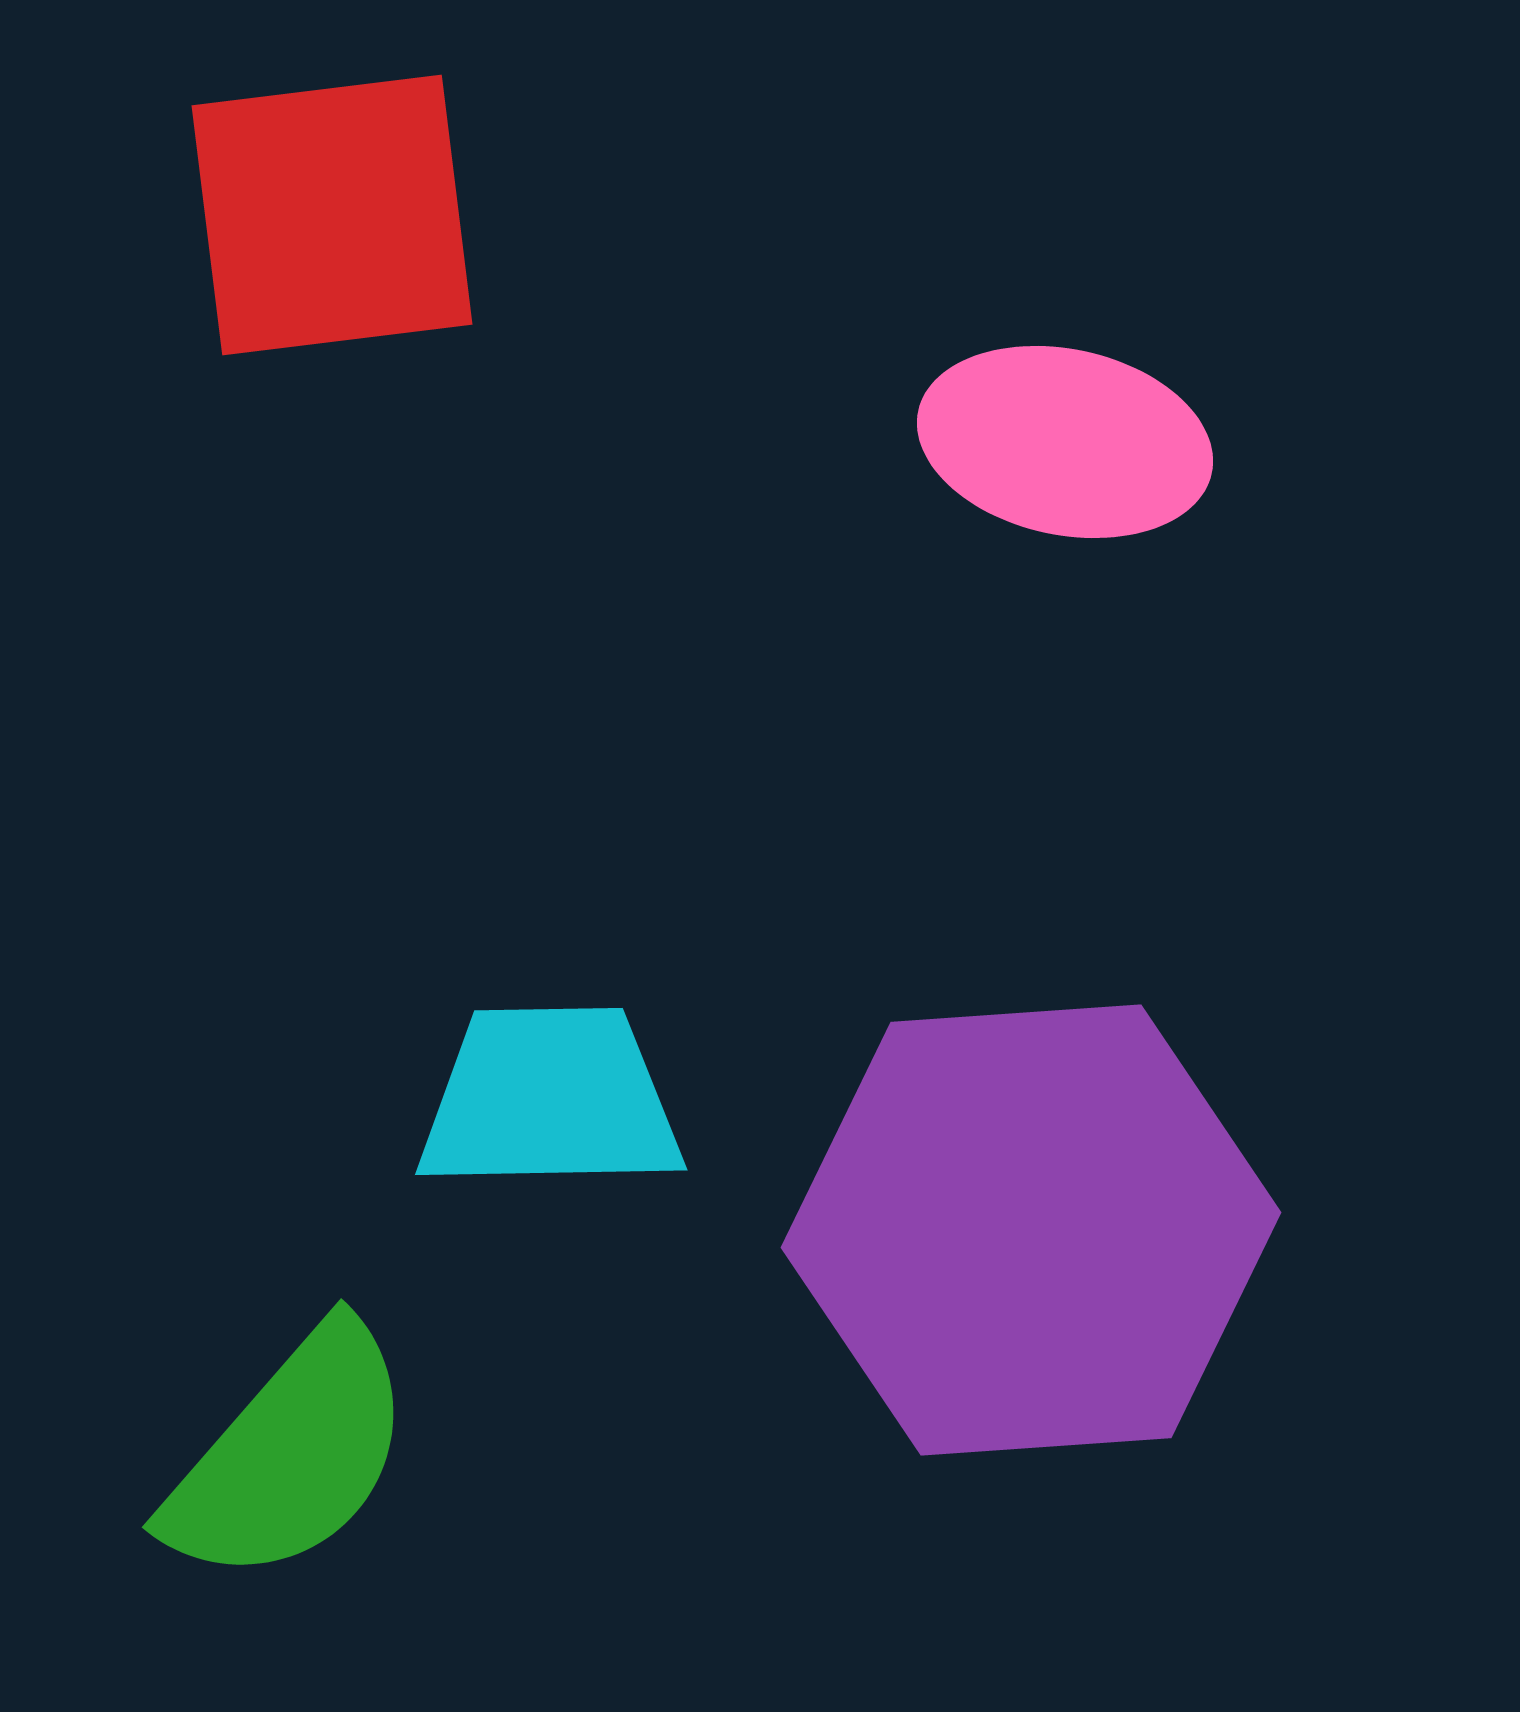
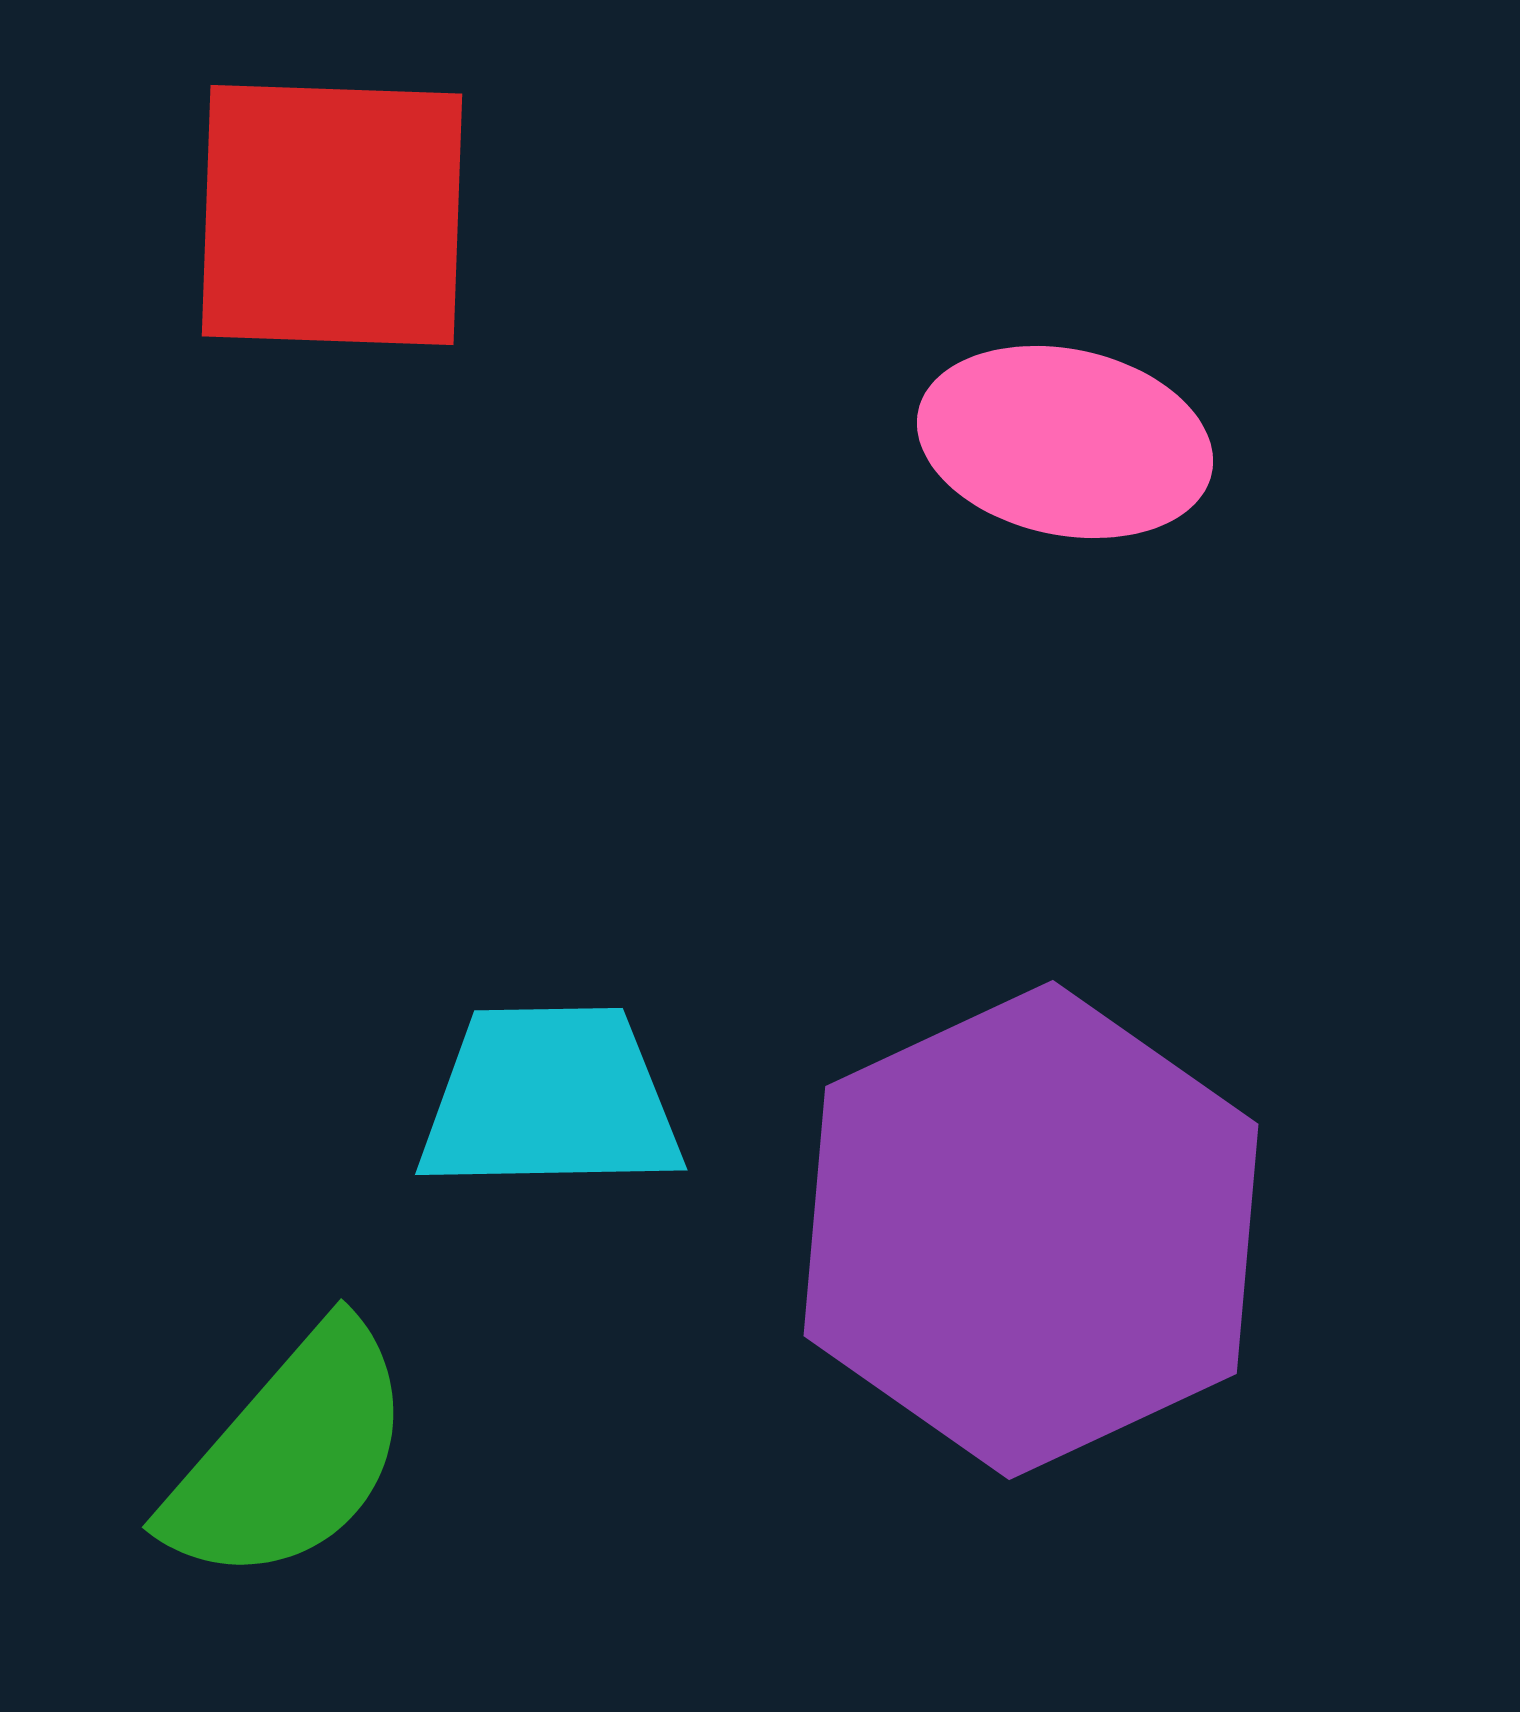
red square: rotated 9 degrees clockwise
purple hexagon: rotated 21 degrees counterclockwise
